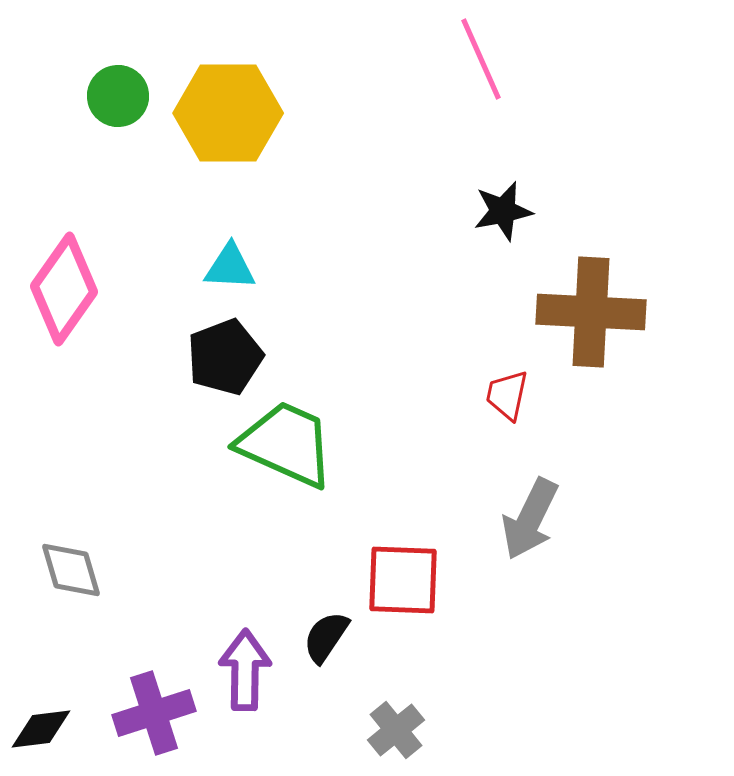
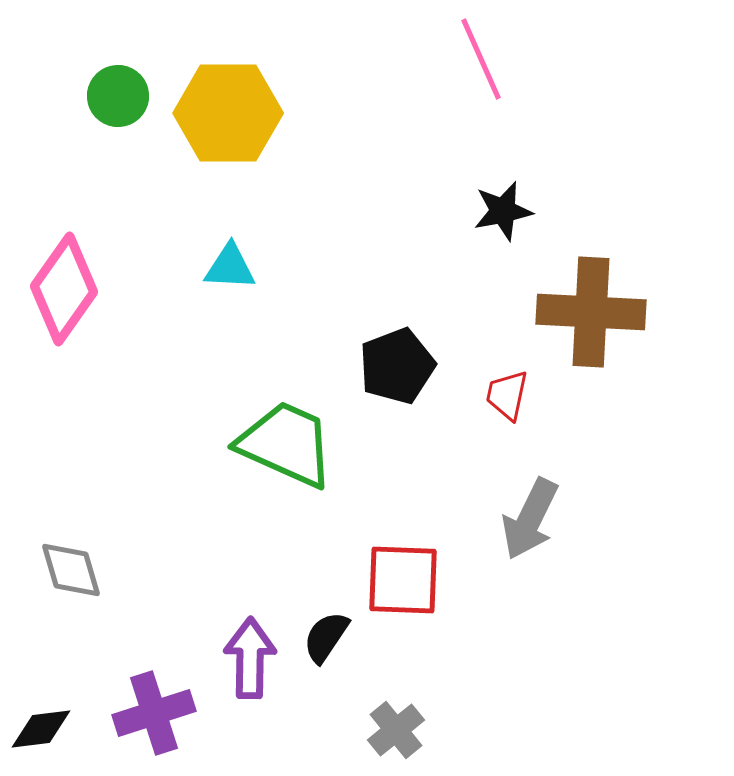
black pentagon: moved 172 px right, 9 px down
purple arrow: moved 5 px right, 12 px up
